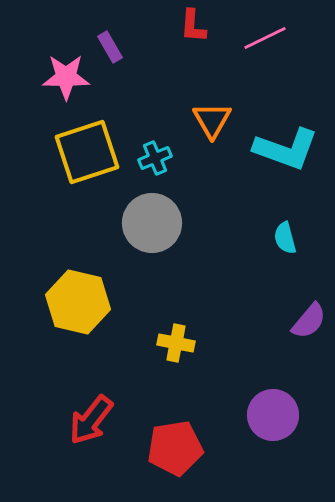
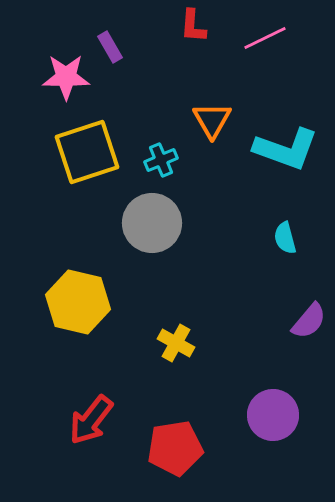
cyan cross: moved 6 px right, 2 px down
yellow cross: rotated 18 degrees clockwise
